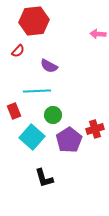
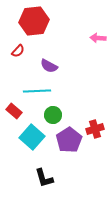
pink arrow: moved 4 px down
red rectangle: rotated 28 degrees counterclockwise
